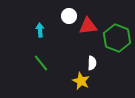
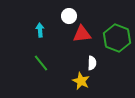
red triangle: moved 6 px left, 8 px down
